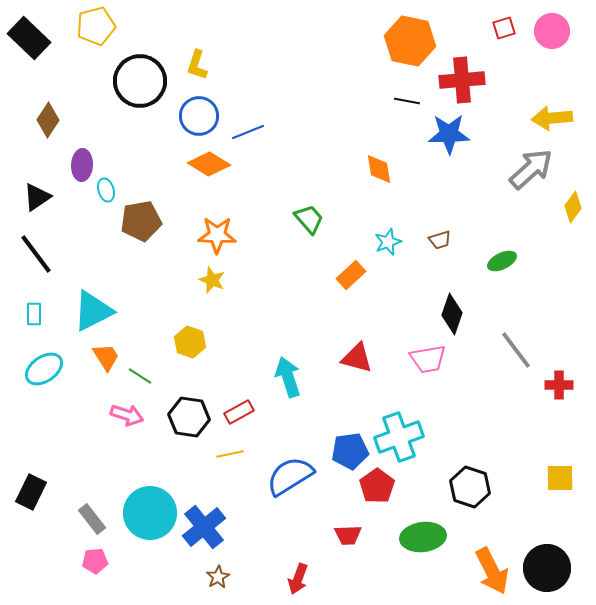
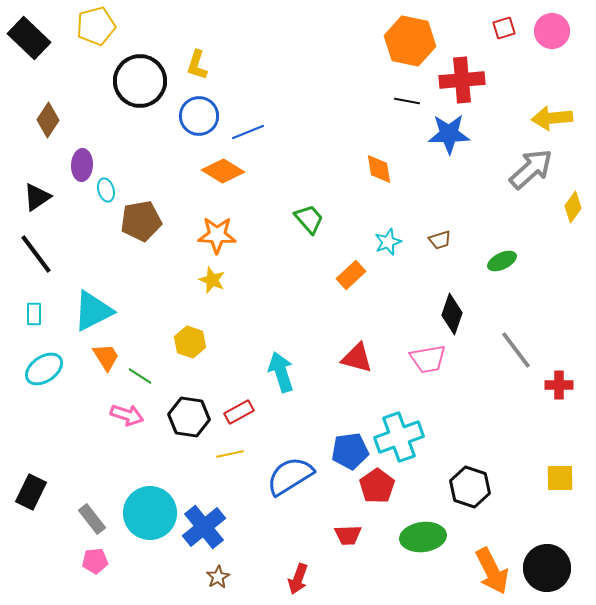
orange diamond at (209, 164): moved 14 px right, 7 px down
cyan arrow at (288, 377): moved 7 px left, 5 px up
